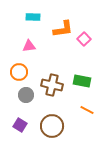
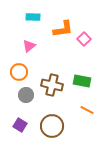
pink triangle: rotated 32 degrees counterclockwise
